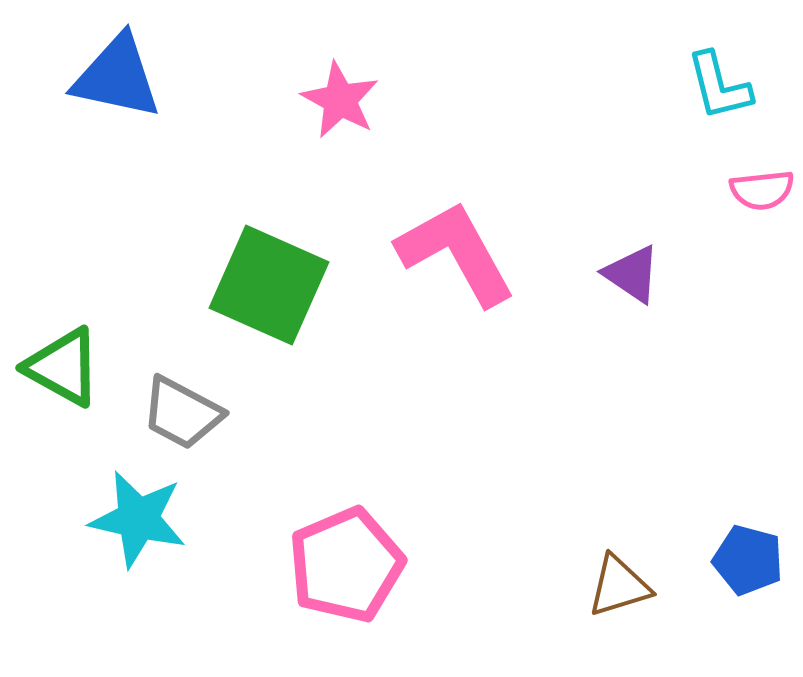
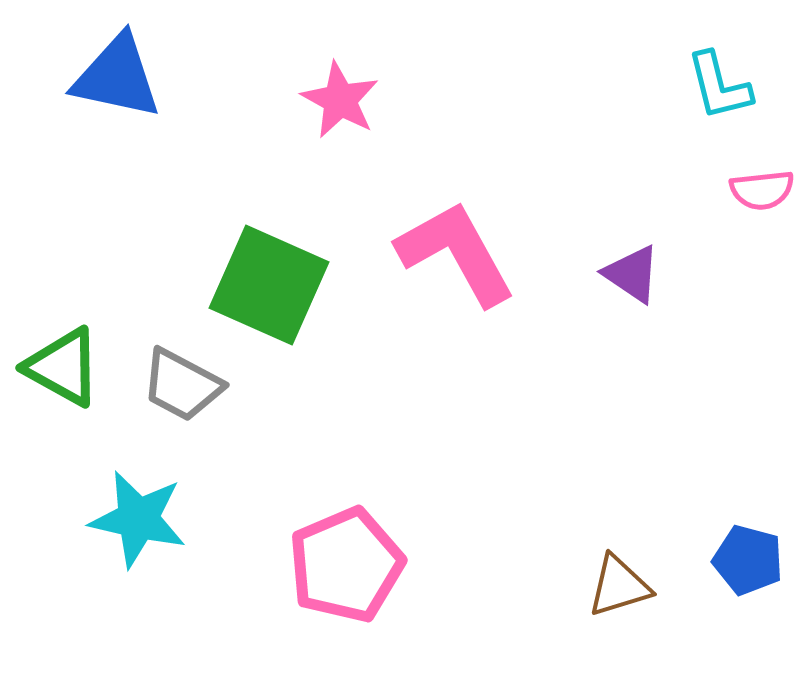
gray trapezoid: moved 28 px up
